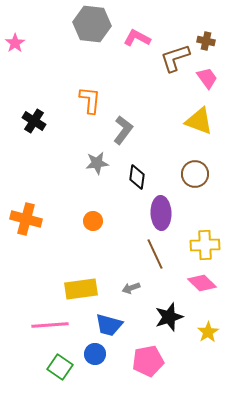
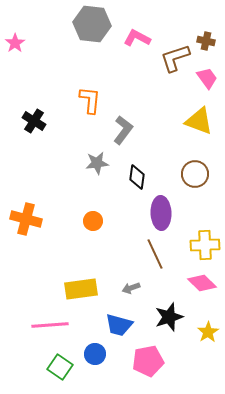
blue trapezoid: moved 10 px right
